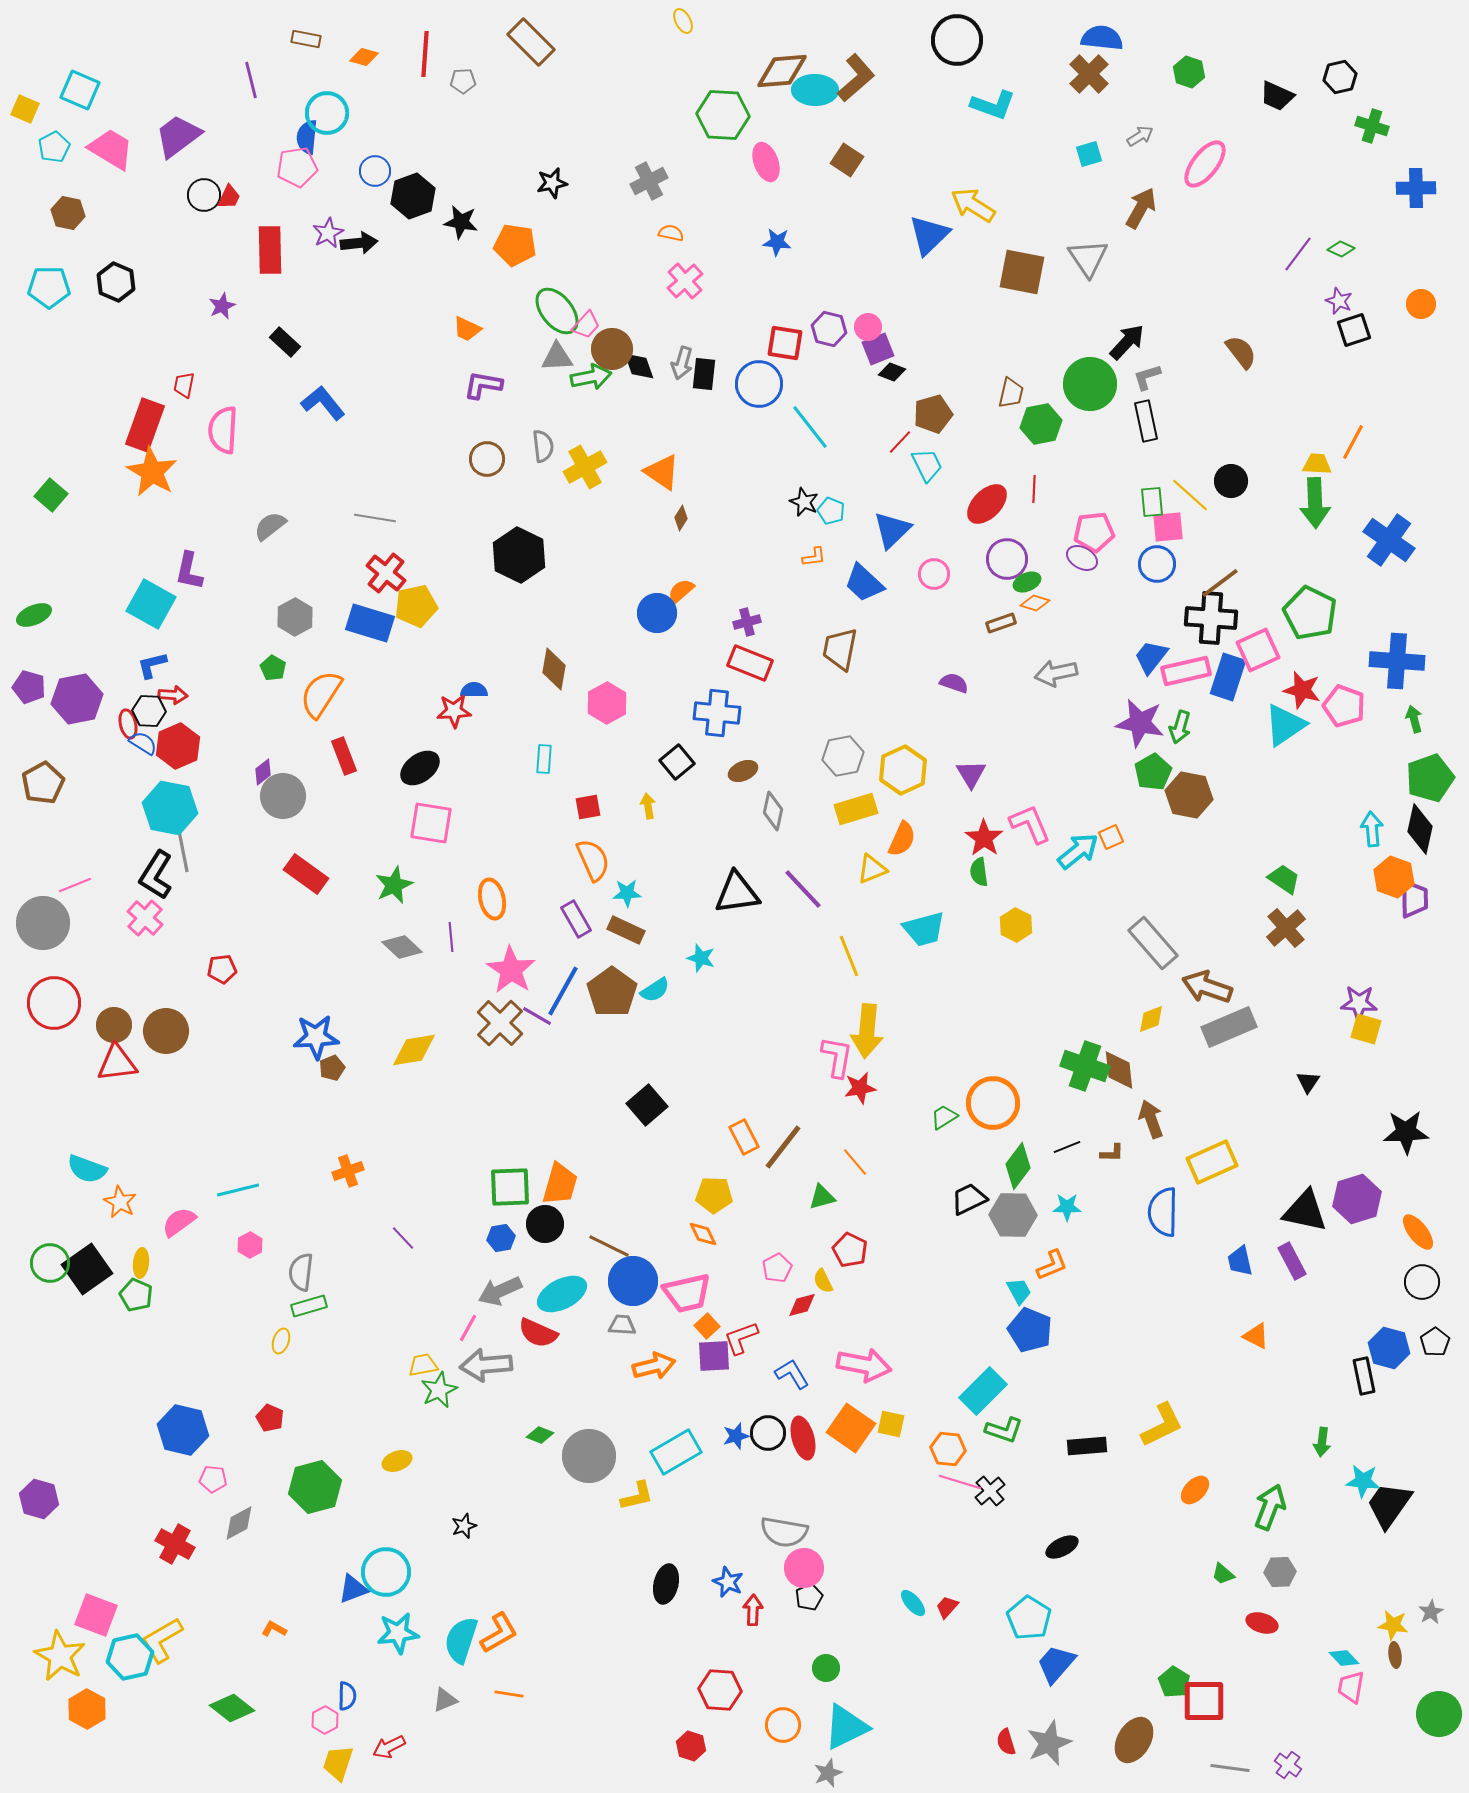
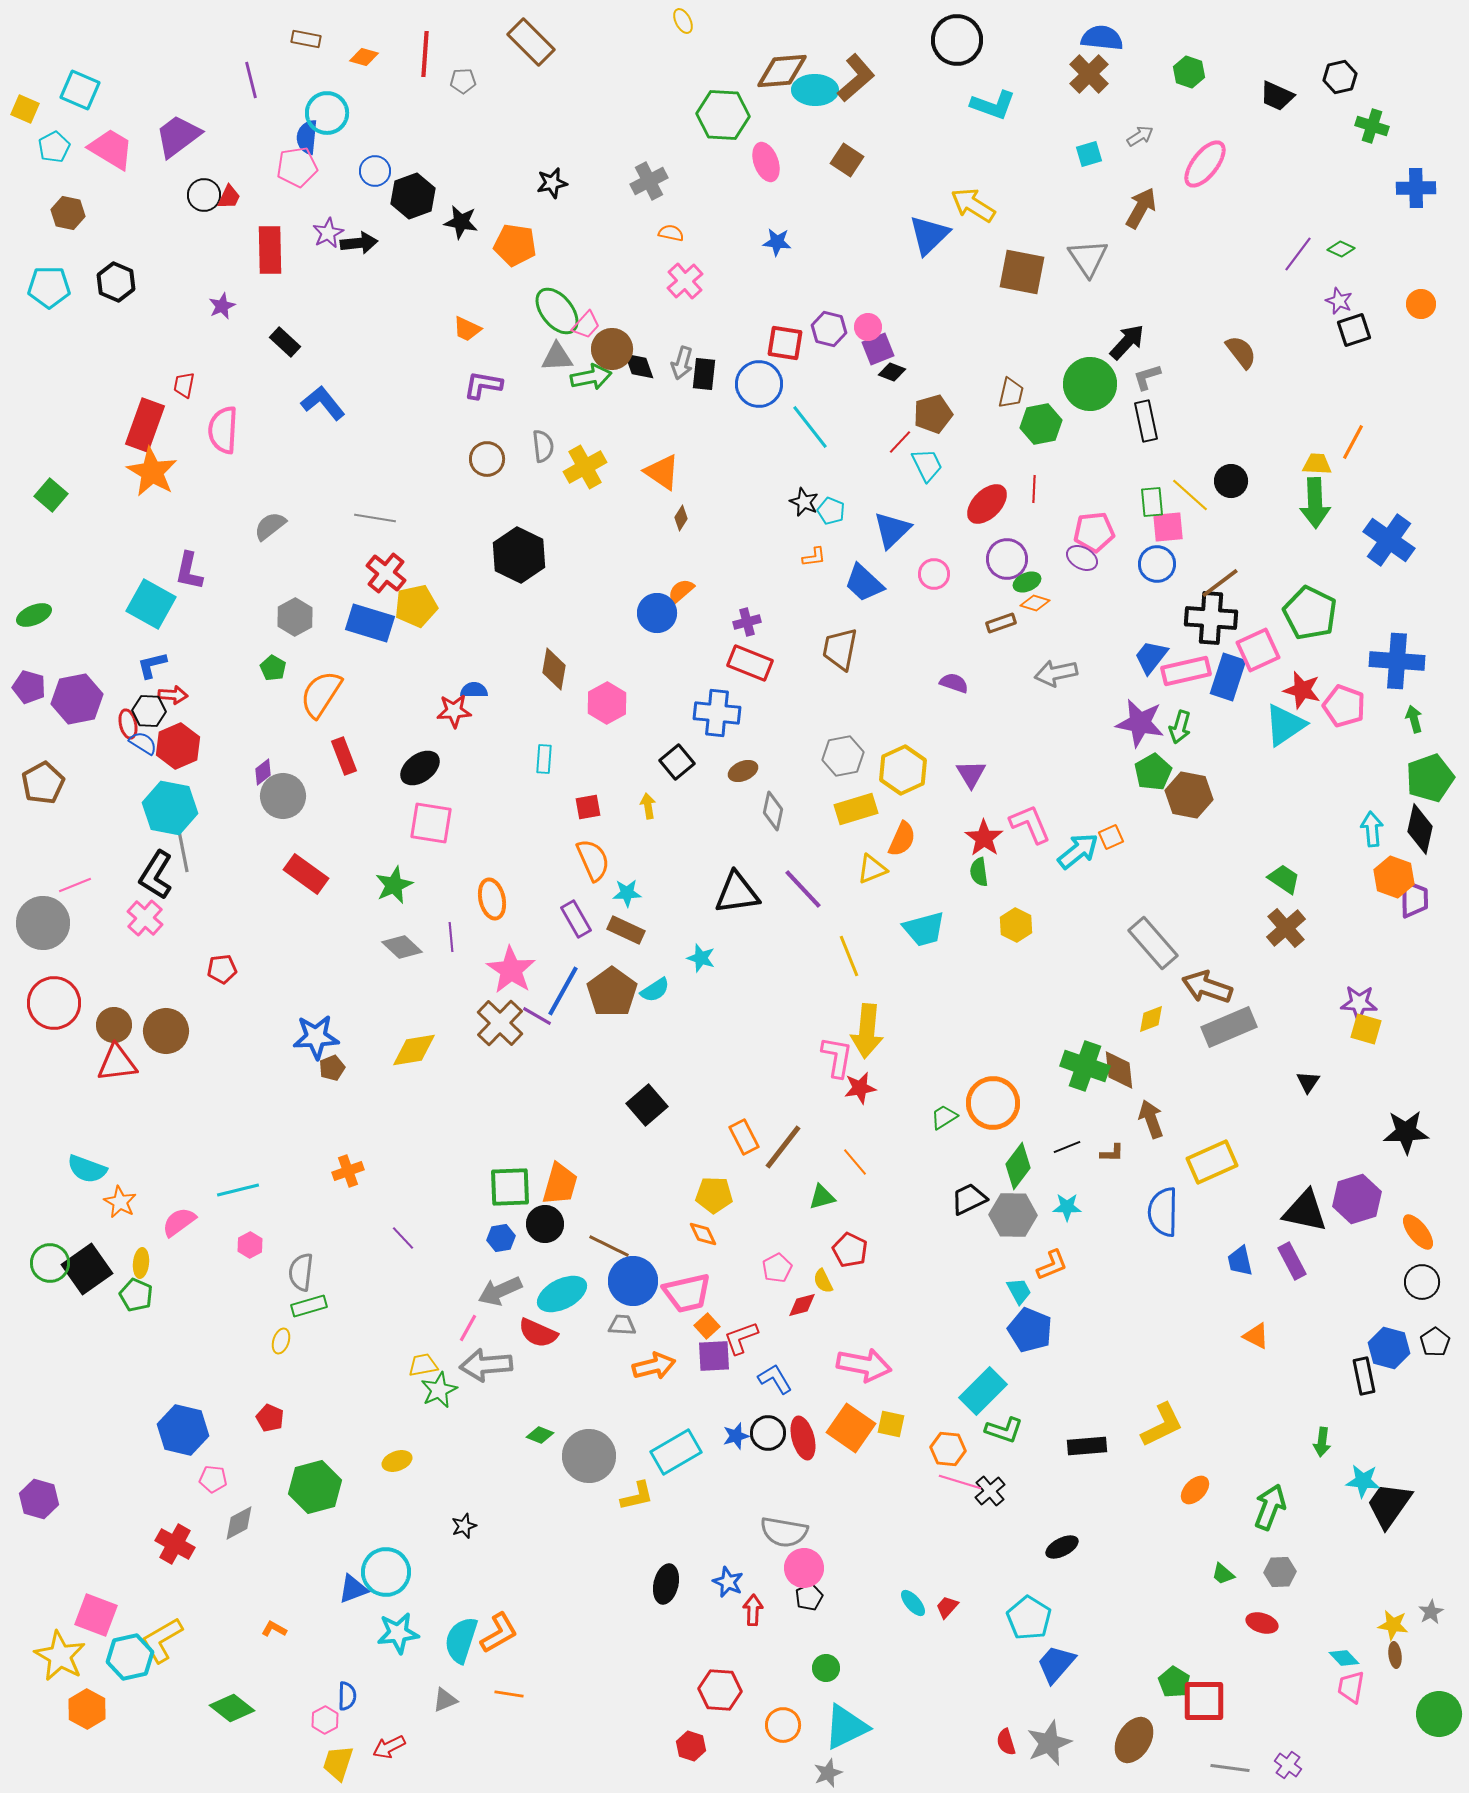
blue L-shape at (792, 1374): moved 17 px left, 5 px down
